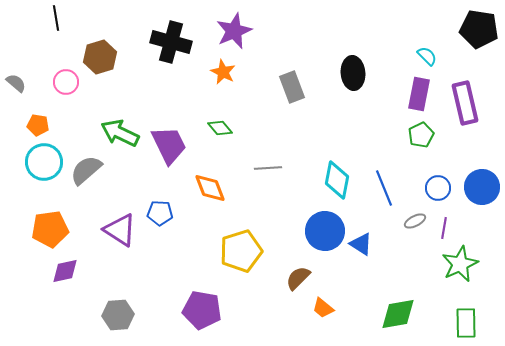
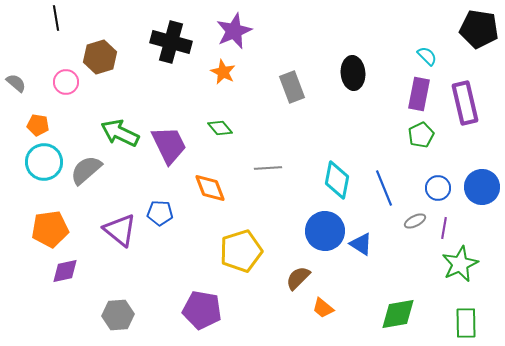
purple triangle at (120, 230): rotated 6 degrees clockwise
